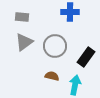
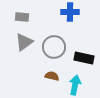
gray circle: moved 1 px left, 1 px down
black rectangle: moved 2 px left, 1 px down; rotated 66 degrees clockwise
